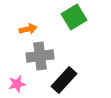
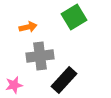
orange arrow: moved 2 px up
pink star: moved 3 px left, 1 px down
